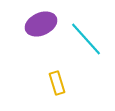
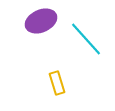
purple ellipse: moved 3 px up
